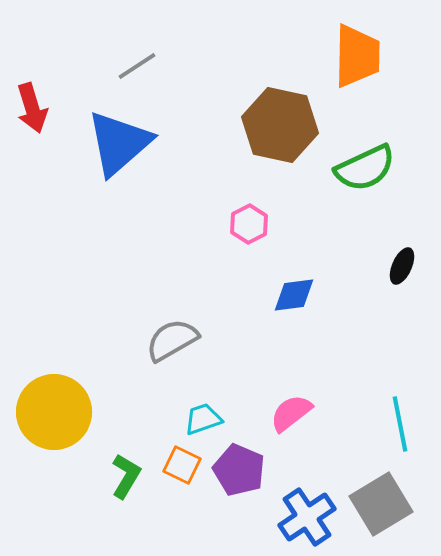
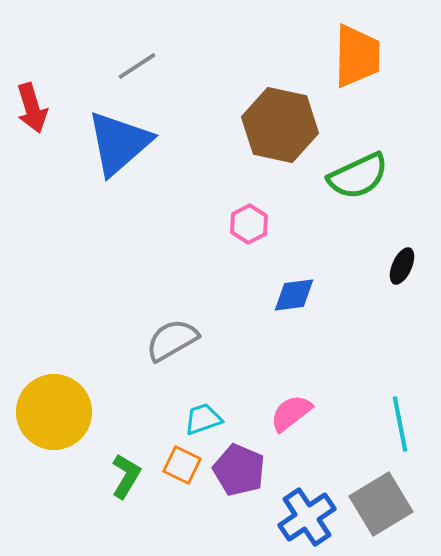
green semicircle: moved 7 px left, 8 px down
